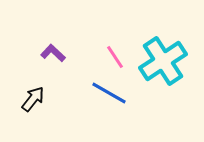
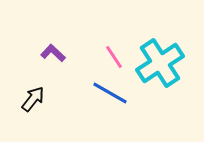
pink line: moved 1 px left
cyan cross: moved 3 px left, 2 px down
blue line: moved 1 px right
